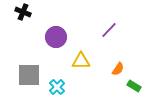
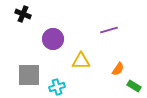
black cross: moved 2 px down
purple line: rotated 30 degrees clockwise
purple circle: moved 3 px left, 2 px down
cyan cross: rotated 28 degrees clockwise
